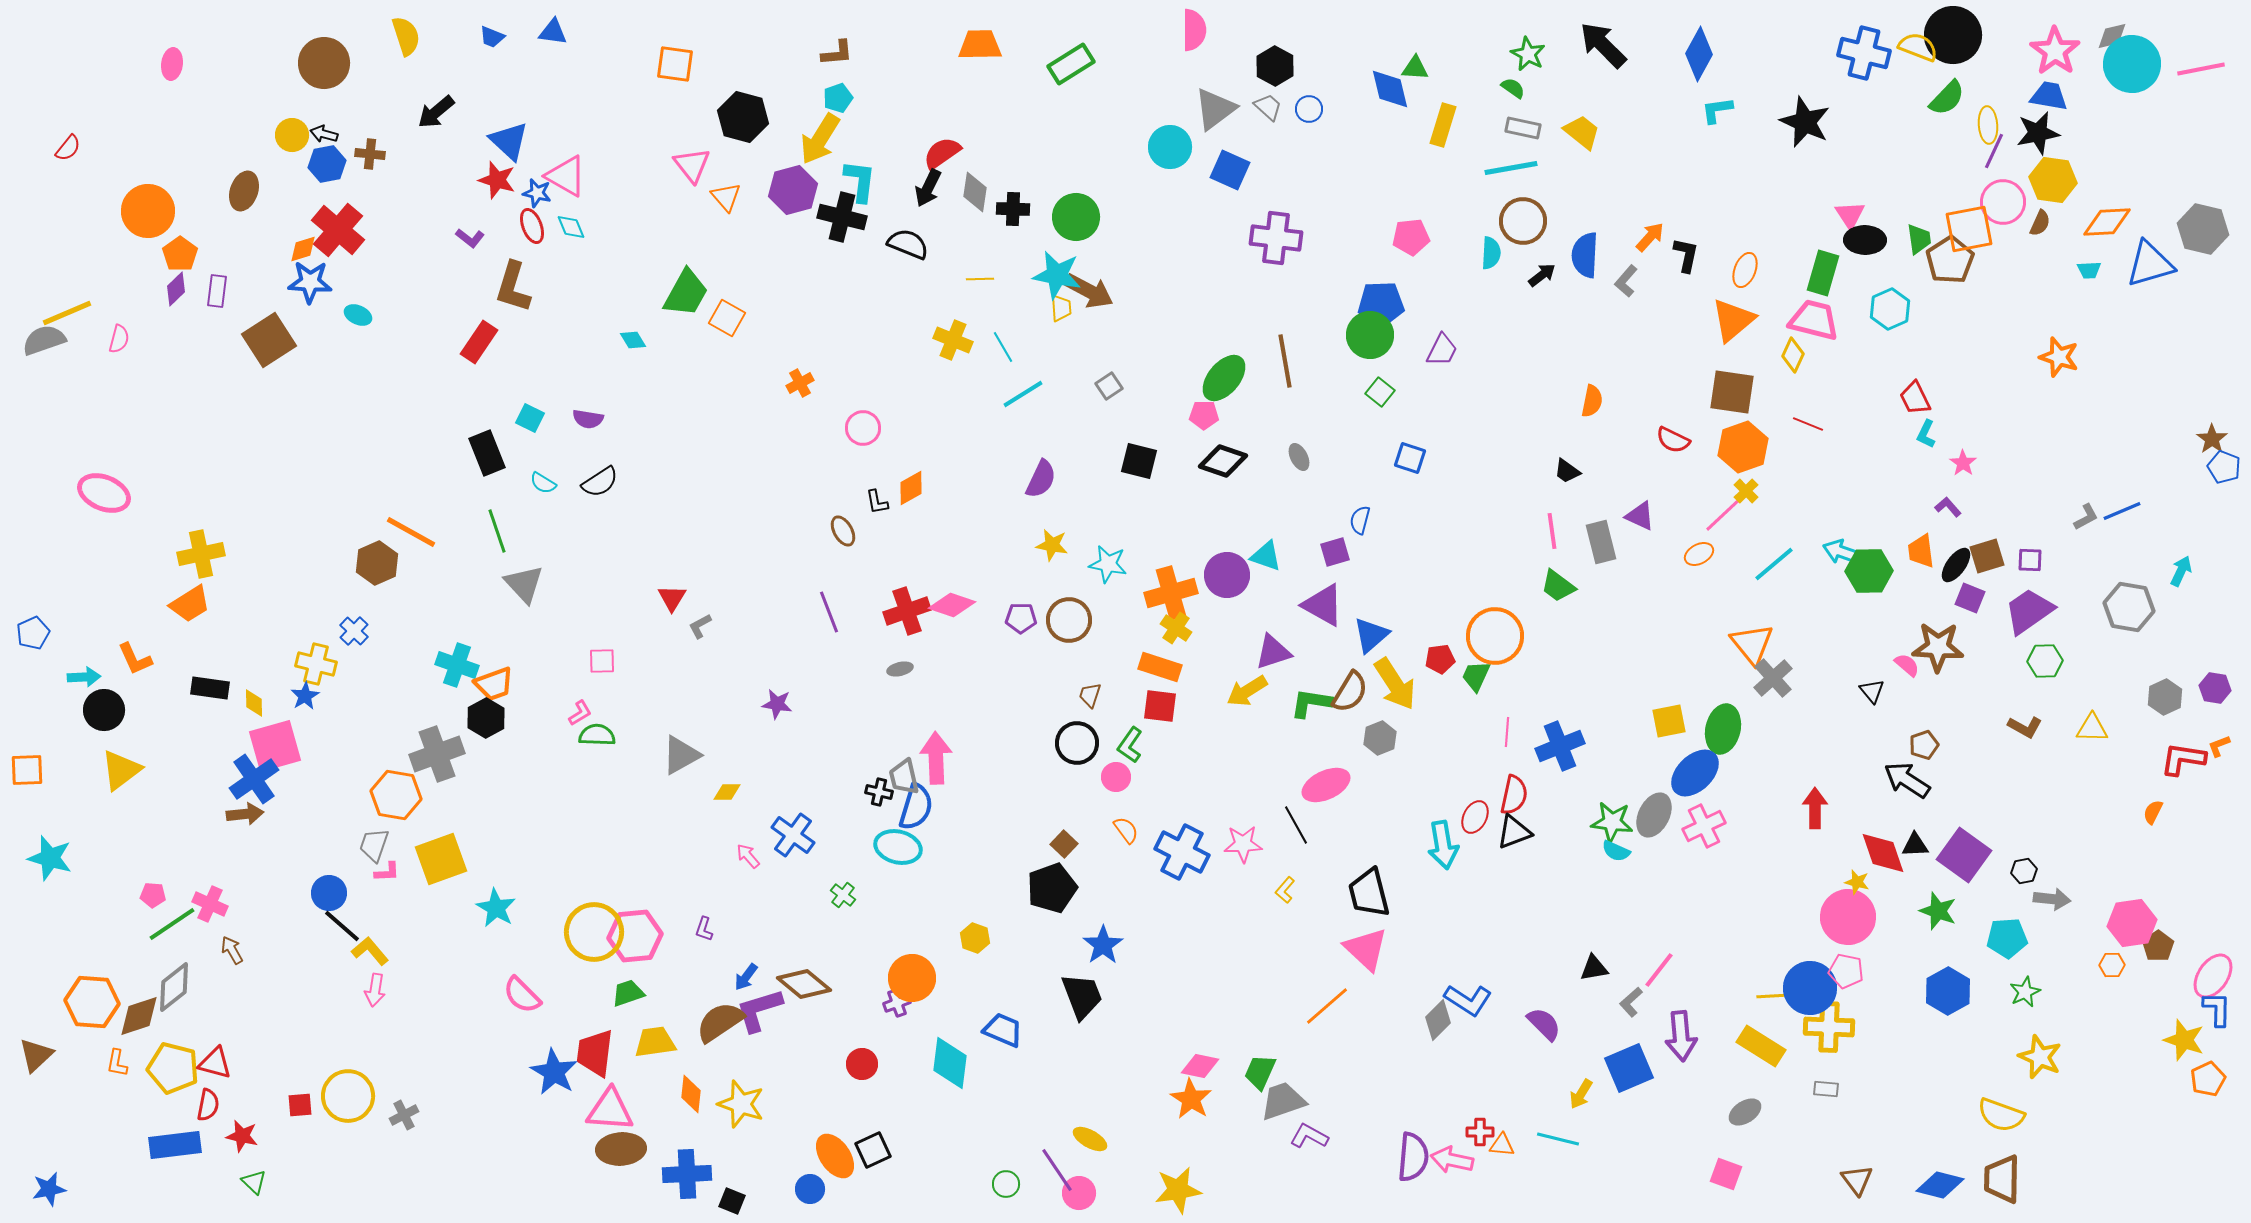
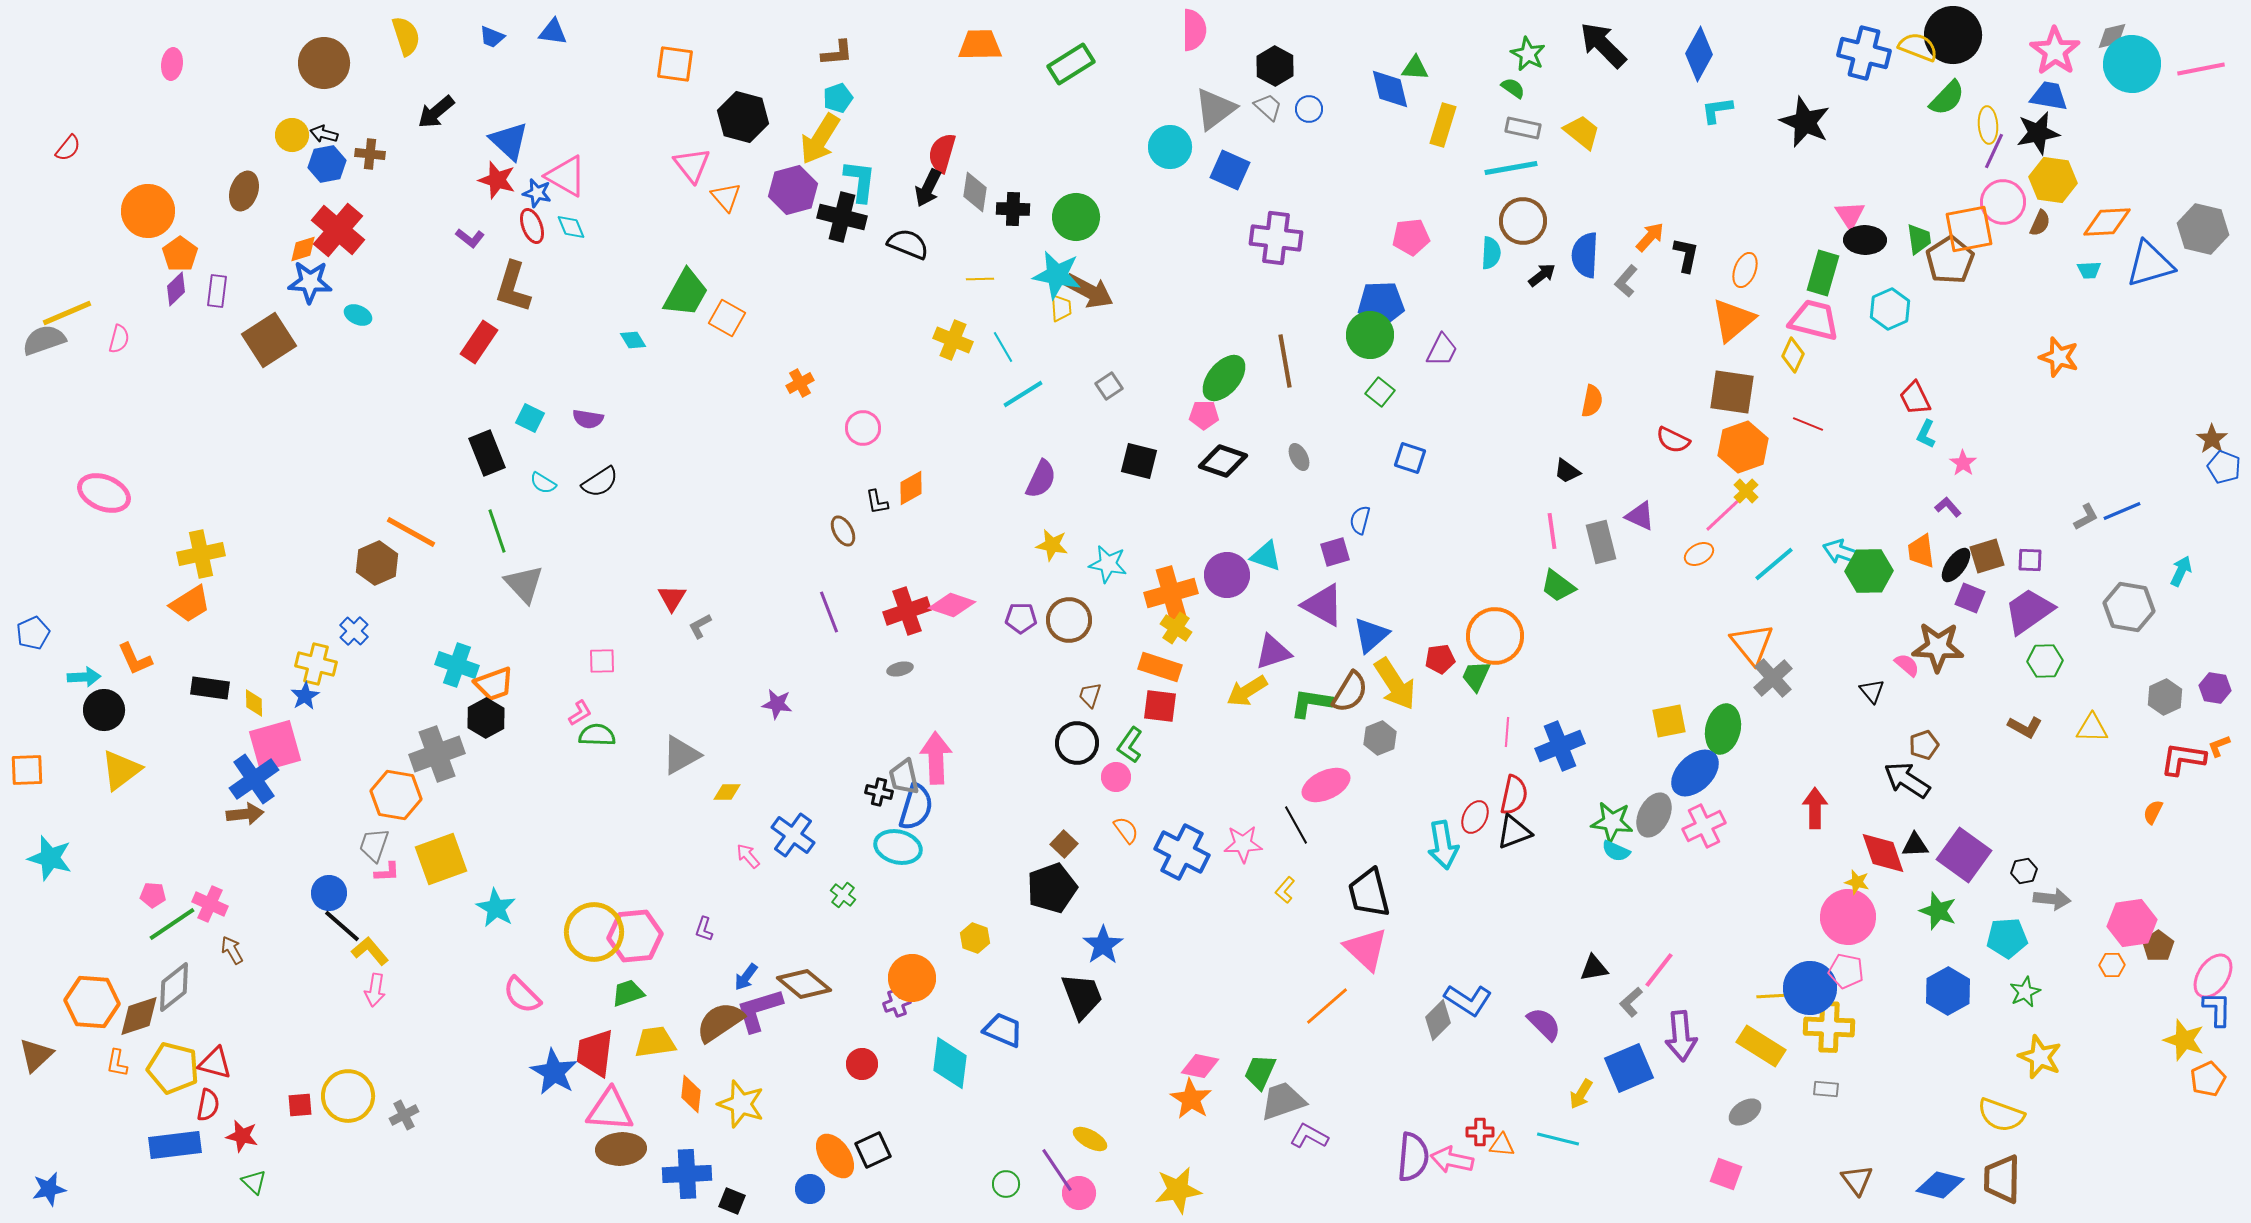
red semicircle at (942, 153): rotated 39 degrees counterclockwise
